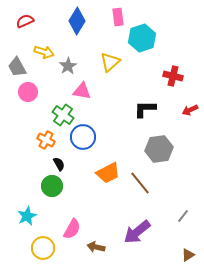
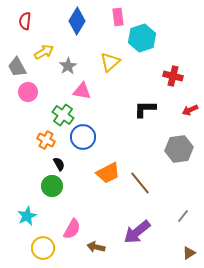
red semicircle: rotated 60 degrees counterclockwise
yellow arrow: rotated 48 degrees counterclockwise
gray hexagon: moved 20 px right
brown triangle: moved 1 px right, 2 px up
